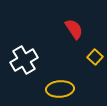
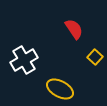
yellow ellipse: rotated 32 degrees clockwise
